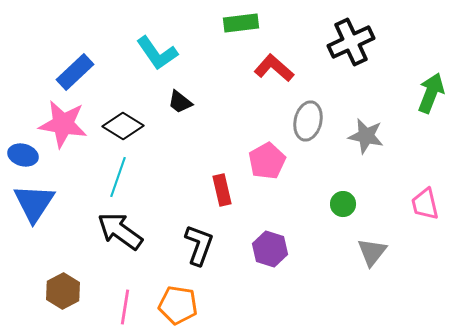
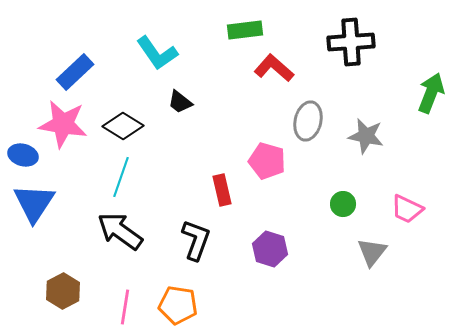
green rectangle: moved 4 px right, 7 px down
black cross: rotated 21 degrees clockwise
pink pentagon: rotated 27 degrees counterclockwise
cyan line: moved 3 px right
pink trapezoid: moved 18 px left, 5 px down; rotated 52 degrees counterclockwise
black L-shape: moved 3 px left, 5 px up
